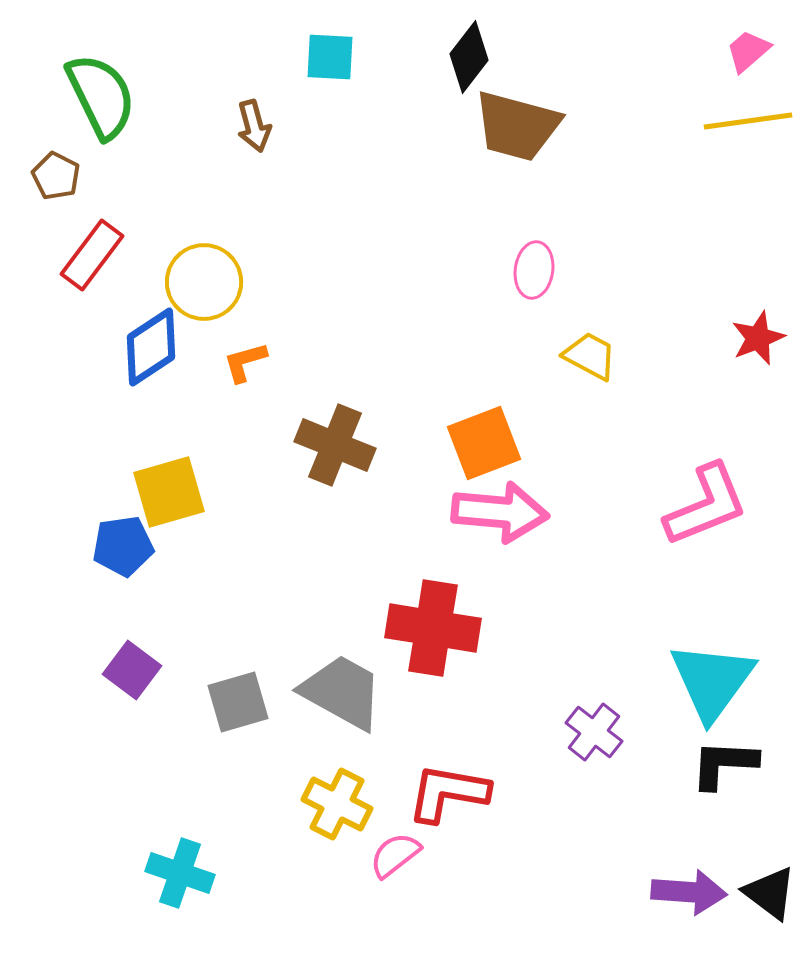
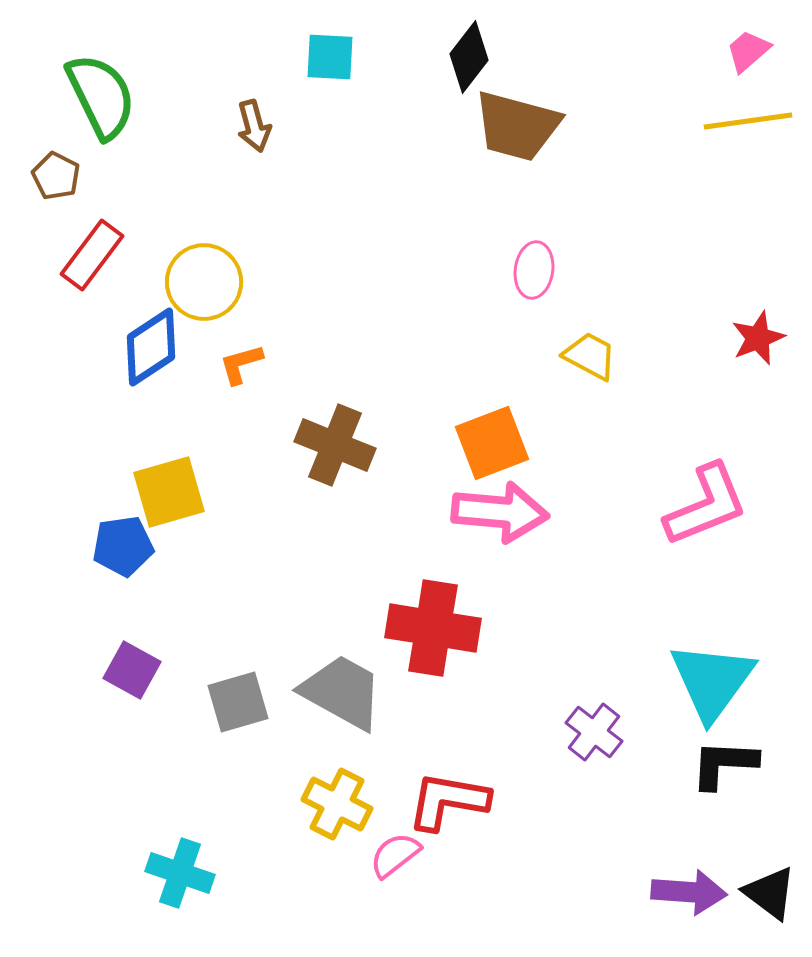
orange L-shape: moved 4 px left, 2 px down
orange square: moved 8 px right
purple square: rotated 8 degrees counterclockwise
red L-shape: moved 8 px down
